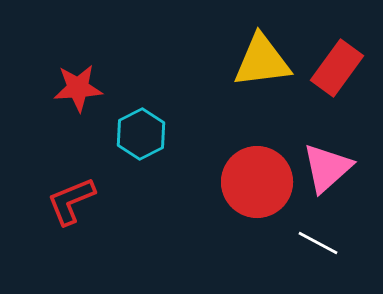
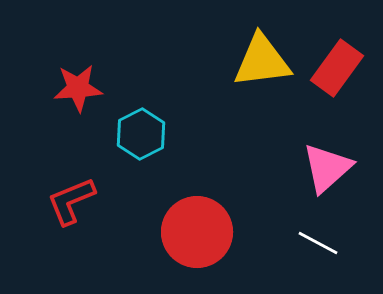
red circle: moved 60 px left, 50 px down
